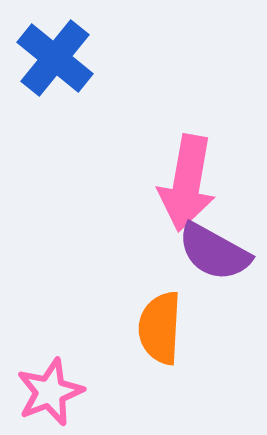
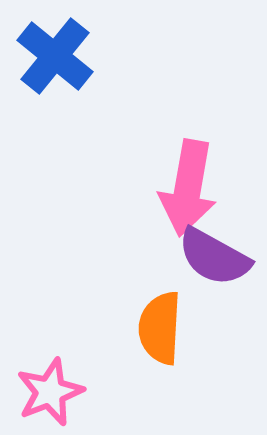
blue cross: moved 2 px up
pink arrow: moved 1 px right, 5 px down
purple semicircle: moved 5 px down
